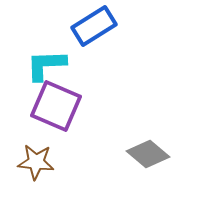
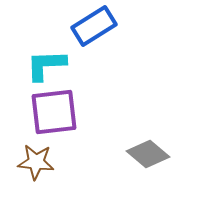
purple square: moved 2 px left, 6 px down; rotated 30 degrees counterclockwise
